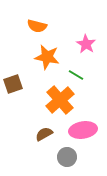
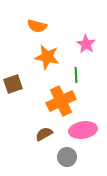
green line: rotated 56 degrees clockwise
orange cross: moved 1 px right, 1 px down; rotated 16 degrees clockwise
